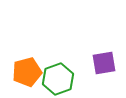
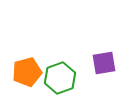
green hexagon: moved 2 px right, 1 px up
